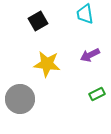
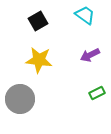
cyan trapezoid: moved 1 px down; rotated 135 degrees clockwise
yellow star: moved 8 px left, 4 px up
green rectangle: moved 1 px up
